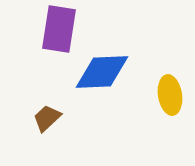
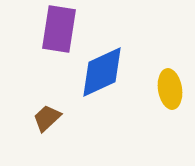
blue diamond: rotated 22 degrees counterclockwise
yellow ellipse: moved 6 px up
